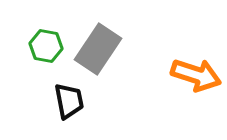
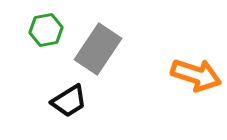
green hexagon: moved 16 px up; rotated 20 degrees counterclockwise
black trapezoid: rotated 69 degrees clockwise
